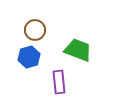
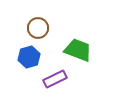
brown circle: moved 3 px right, 2 px up
purple rectangle: moved 4 px left, 3 px up; rotated 70 degrees clockwise
